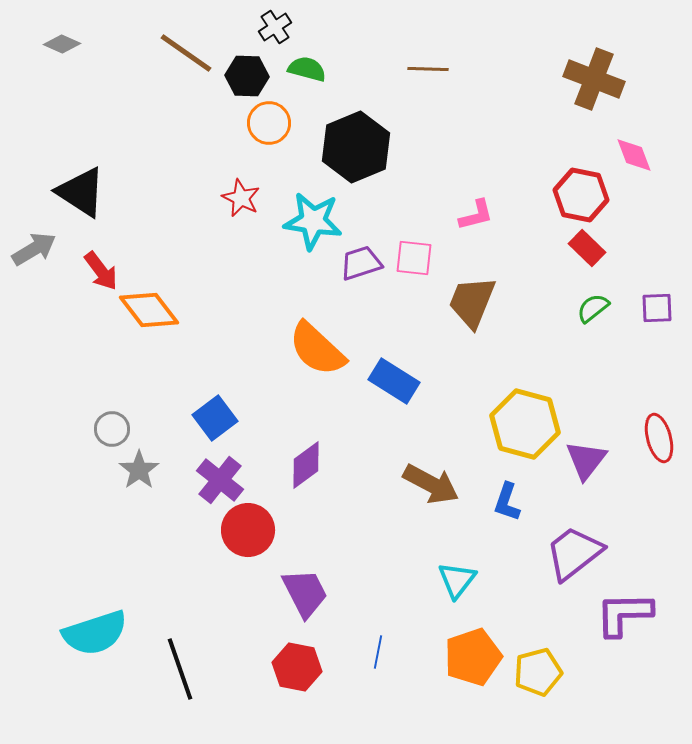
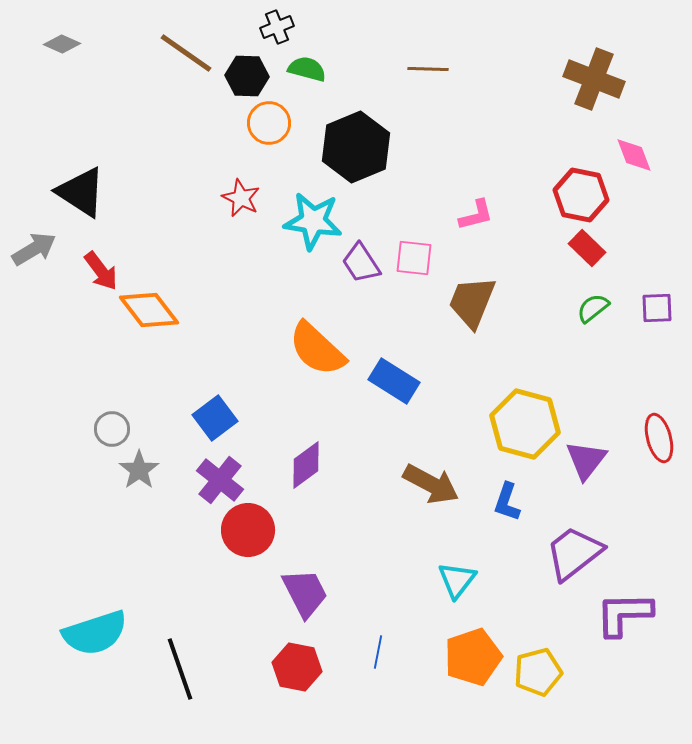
black cross at (275, 27): moved 2 px right; rotated 12 degrees clockwise
purple trapezoid at (361, 263): rotated 105 degrees counterclockwise
